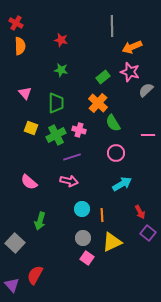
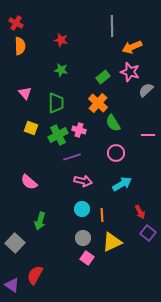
green cross: moved 2 px right
pink arrow: moved 14 px right
purple triangle: rotated 14 degrees counterclockwise
